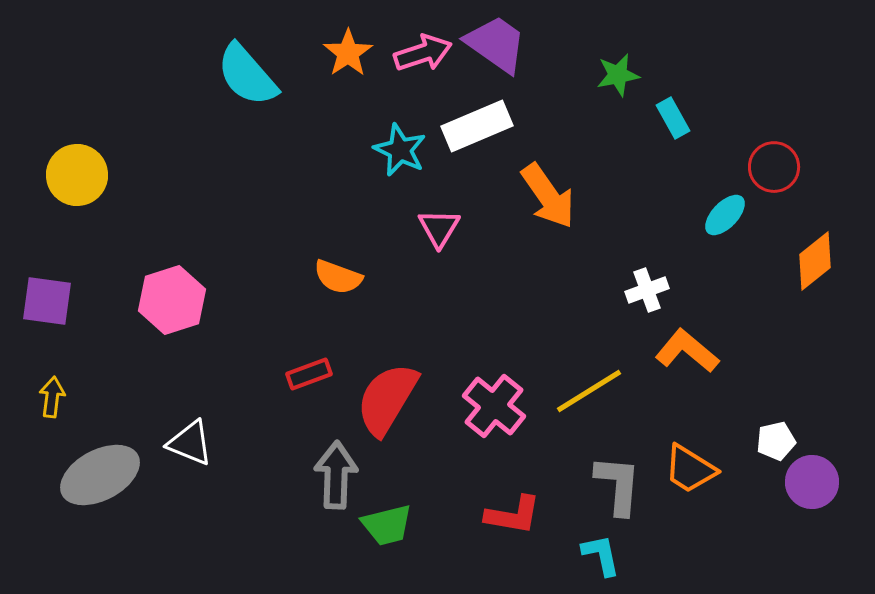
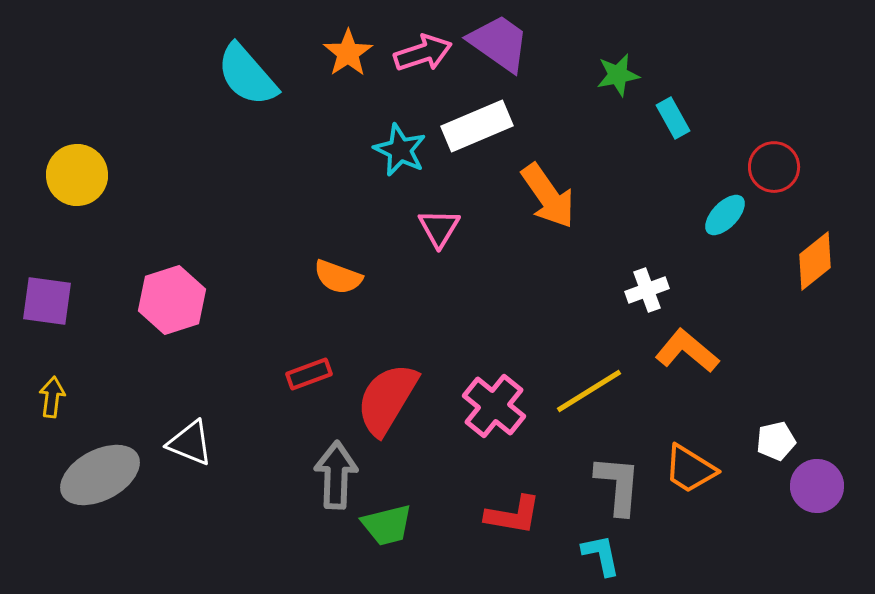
purple trapezoid: moved 3 px right, 1 px up
purple circle: moved 5 px right, 4 px down
